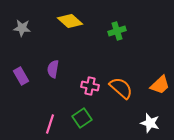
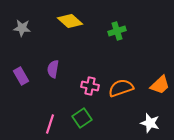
orange semicircle: rotated 60 degrees counterclockwise
